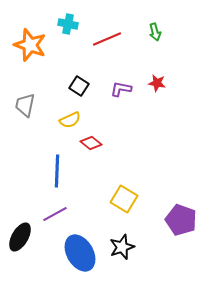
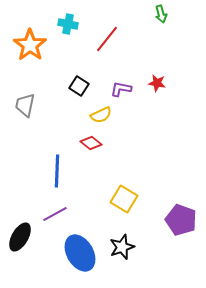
green arrow: moved 6 px right, 18 px up
red line: rotated 28 degrees counterclockwise
orange star: rotated 16 degrees clockwise
yellow semicircle: moved 31 px right, 5 px up
